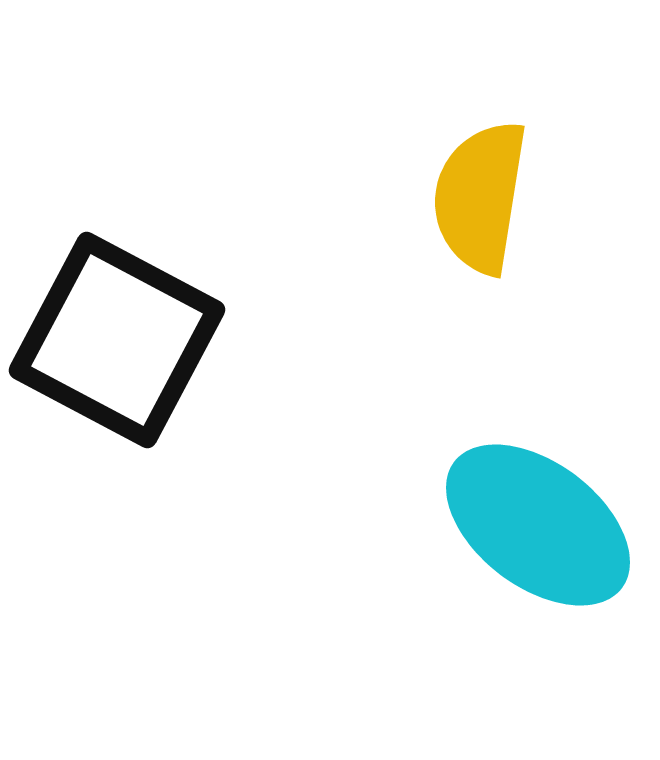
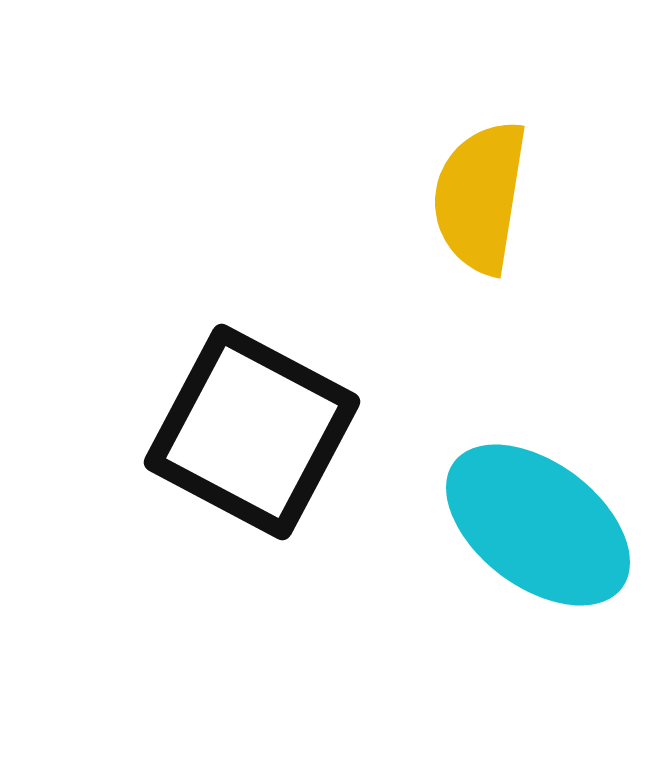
black square: moved 135 px right, 92 px down
